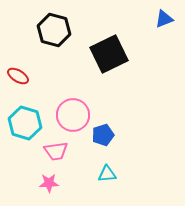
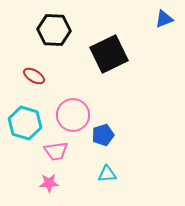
black hexagon: rotated 12 degrees counterclockwise
red ellipse: moved 16 px right
